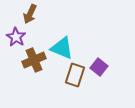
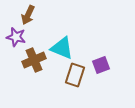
brown arrow: moved 2 px left, 1 px down
purple star: rotated 18 degrees counterclockwise
purple square: moved 2 px right, 2 px up; rotated 30 degrees clockwise
